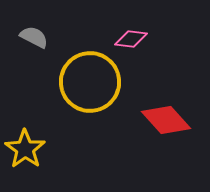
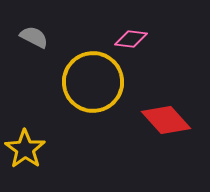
yellow circle: moved 3 px right
